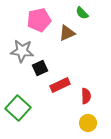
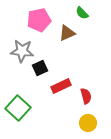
red rectangle: moved 1 px right, 1 px down
red semicircle: rotated 14 degrees counterclockwise
